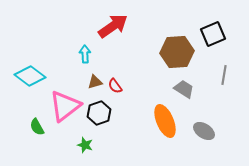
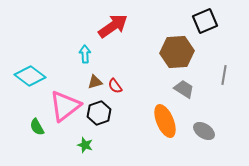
black square: moved 8 px left, 13 px up
